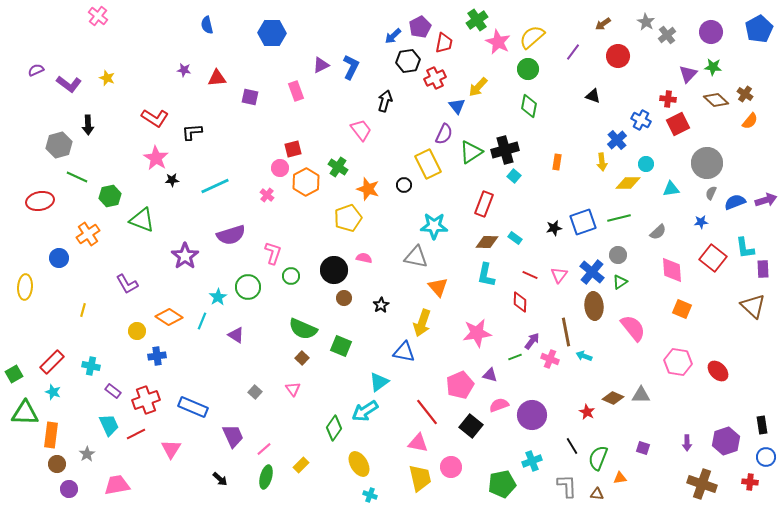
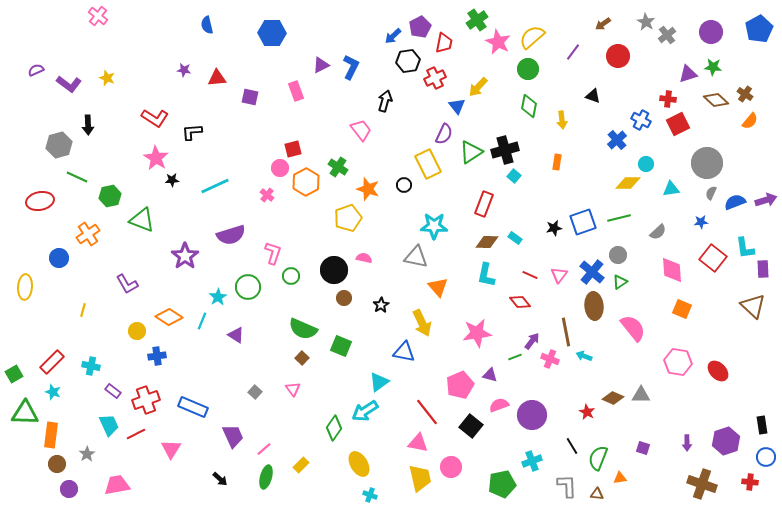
purple triangle at (688, 74): rotated 30 degrees clockwise
yellow arrow at (602, 162): moved 40 px left, 42 px up
red diamond at (520, 302): rotated 40 degrees counterclockwise
yellow arrow at (422, 323): rotated 44 degrees counterclockwise
